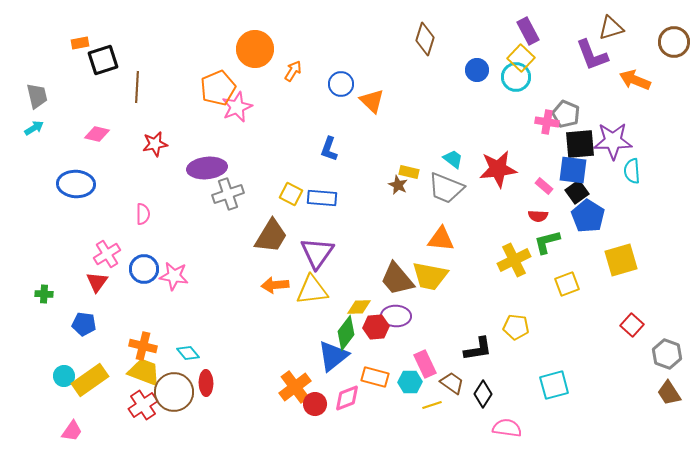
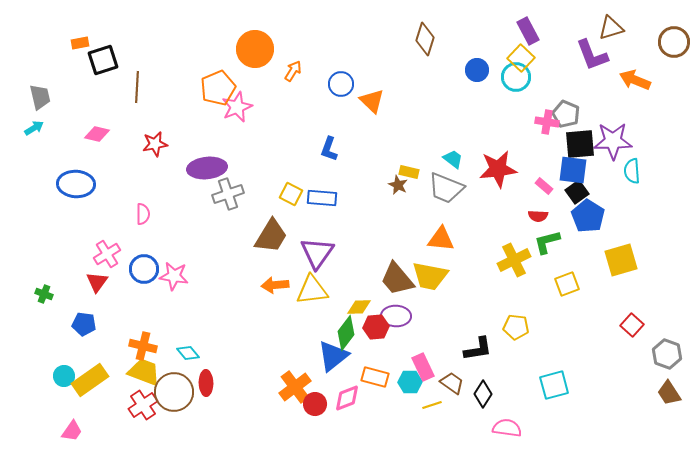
gray trapezoid at (37, 96): moved 3 px right, 1 px down
green cross at (44, 294): rotated 18 degrees clockwise
pink rectangle at (425, 364): moved 2 px left, 3 px down
